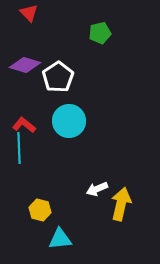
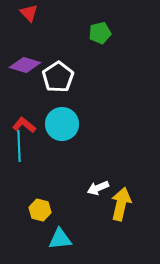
cyan circle: moved 7 px left, 3 px down
cyan line: moved 2 px up
white arrow: moved 1 px right, 1 px up
